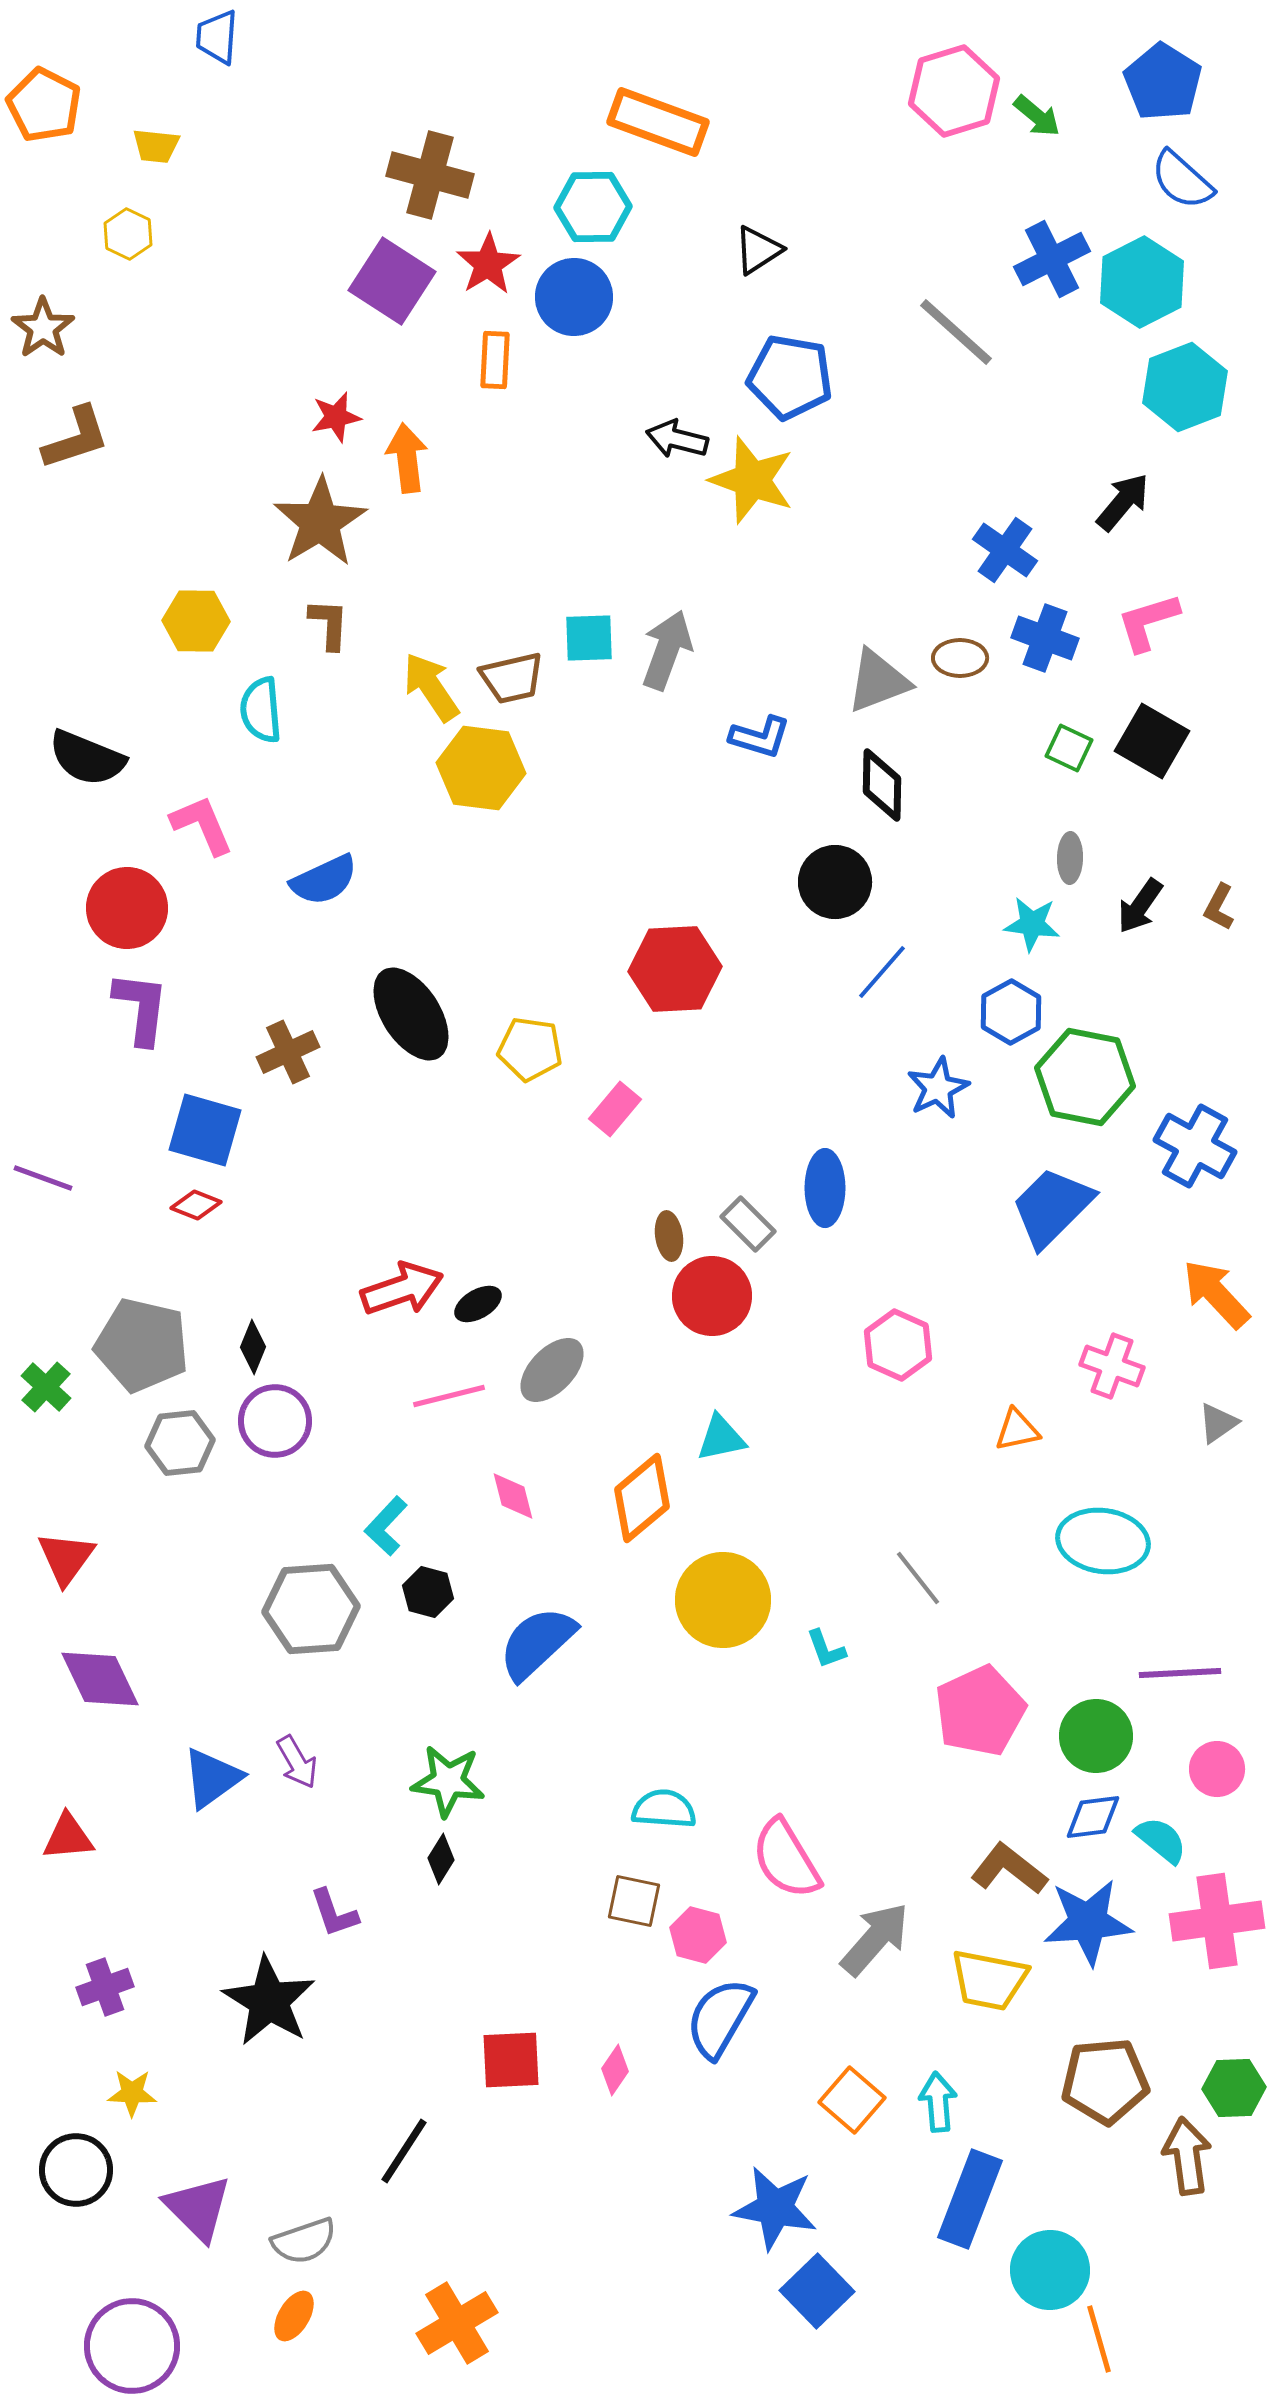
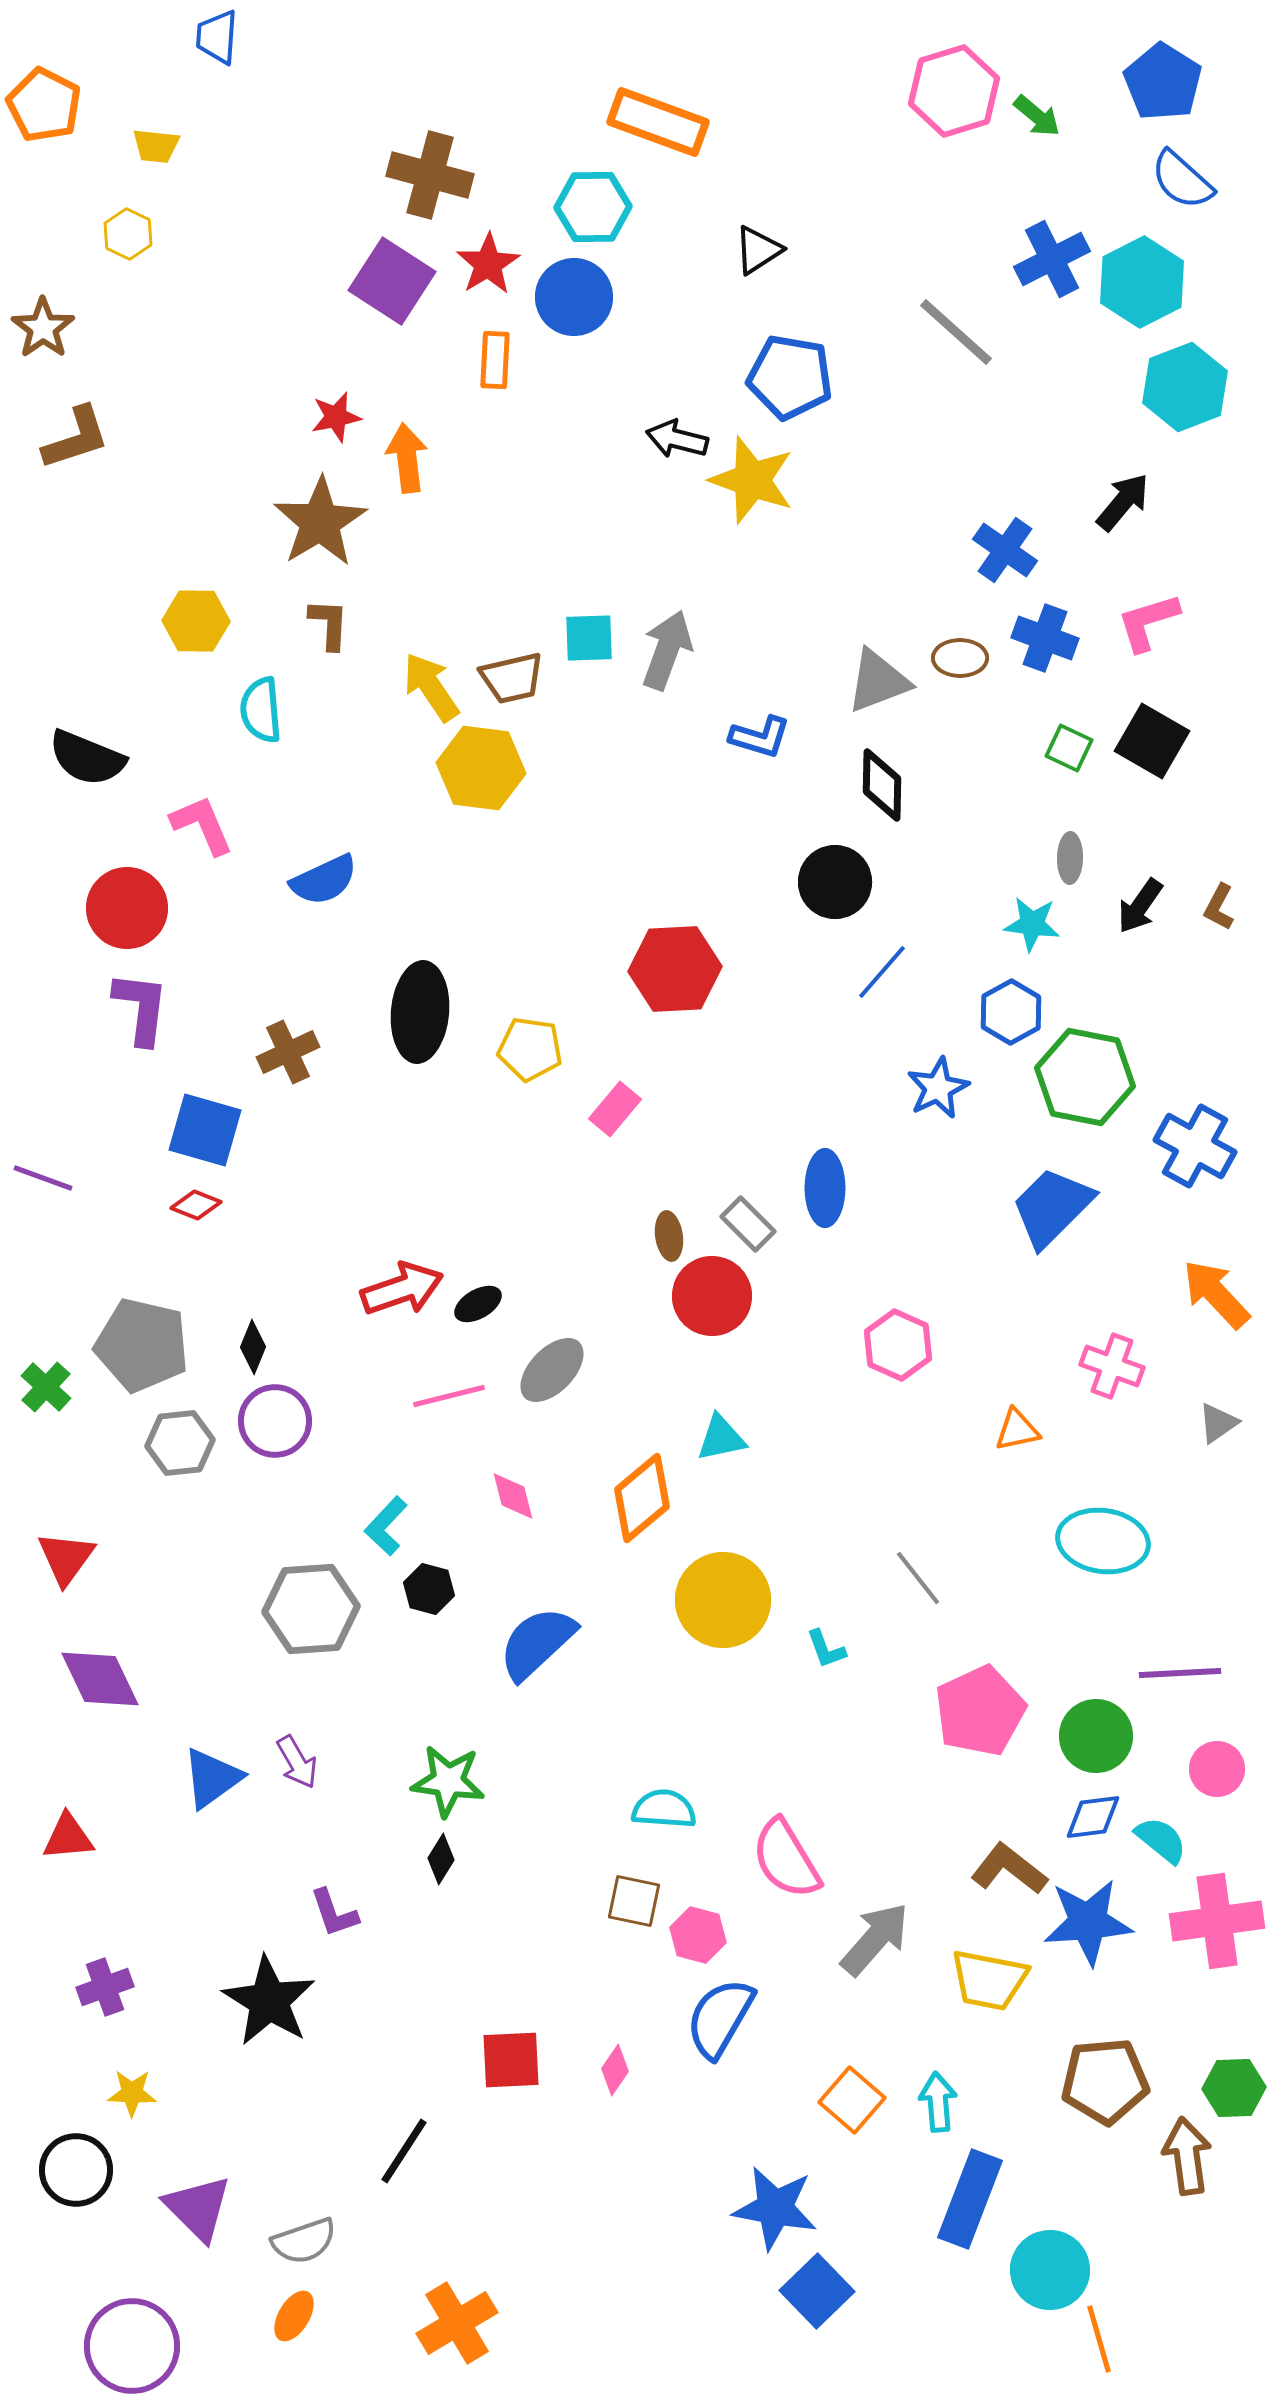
black ellipse at (411, 1014): moved 9 px right, 2 px up; rotated 38 degrees clockwise
black hexagon at (428, 1592): moved 1 px right, 3 px up
